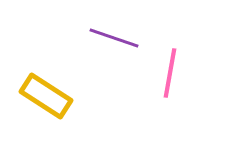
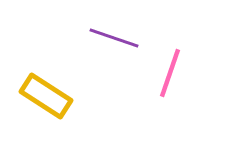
pink line: rotated 9 degrees clockwise
